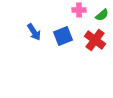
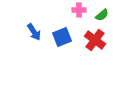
blue square: moved 1 px left, 1 px down
